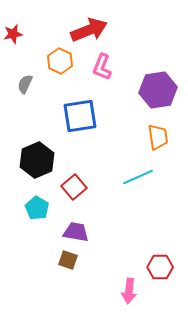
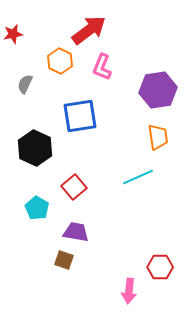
red arrow: rotated 15 degrees counterclockwise
black hexagon: moved 2 px left, 12 px up; rotated 12 degrees counterclockwise
brown square: moved 4 px left
